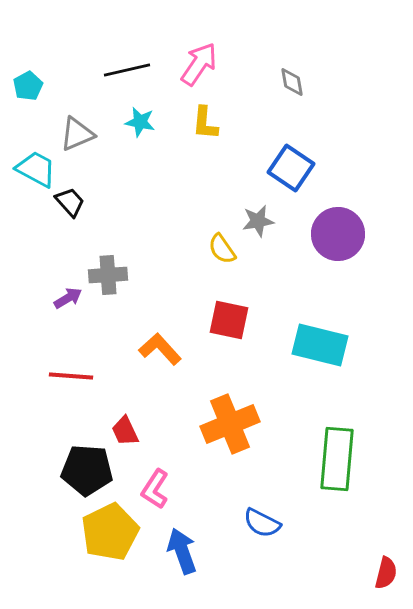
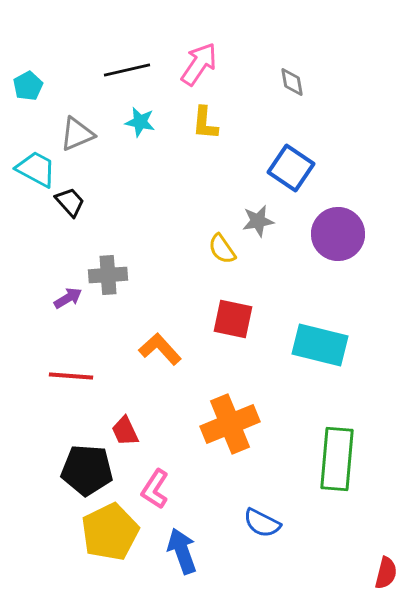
red square: moved 4 px right, 1 px up
